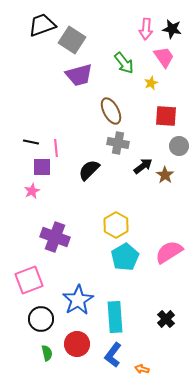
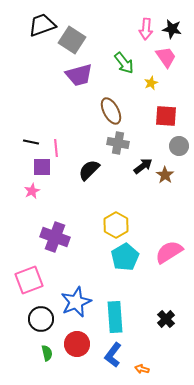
pink trapezoid: moved 2 px right
blue star: moved 2 px left, 2 px down; rotated 8 degrees clockwise
